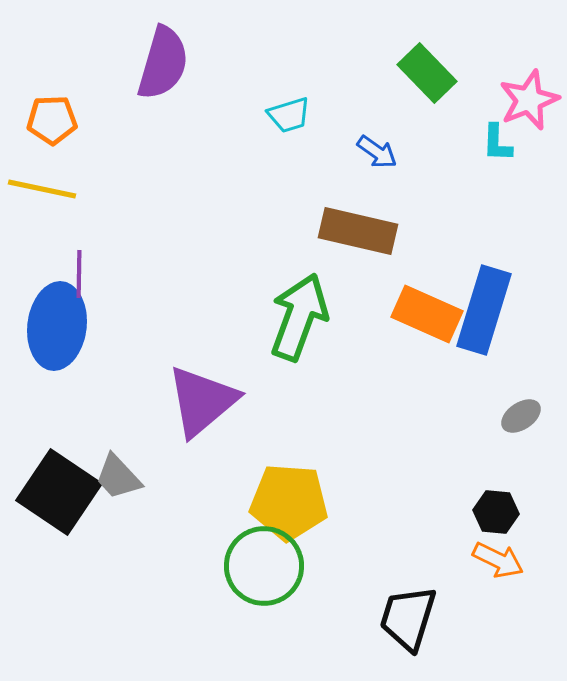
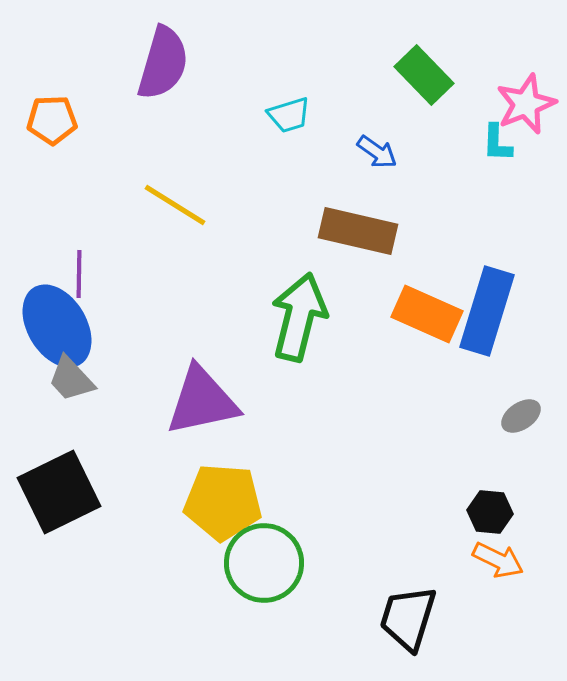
green rectangle: moved 3 px left, 2 px down
pink star: moved 3 px left, 4 px down
yellow line: moved 133 px right, 16 px down; rotated 20 degrees clockwise
blue rectangle: moved 3 px right, 1 px down
green arrow: rotated 6 degrees counterclockwise
blue ellipse: rotated 38 degrees counterclockwise
purple triangle: rotated 28 degrees clockwise
gray trapezoid: moved 47 px left, 98 px up
black square: rotated 30 degrees clockwise
yellow pentagon: moved 66 px left
black hexagon: moved 6 px left
green circle: moved 3 px up
